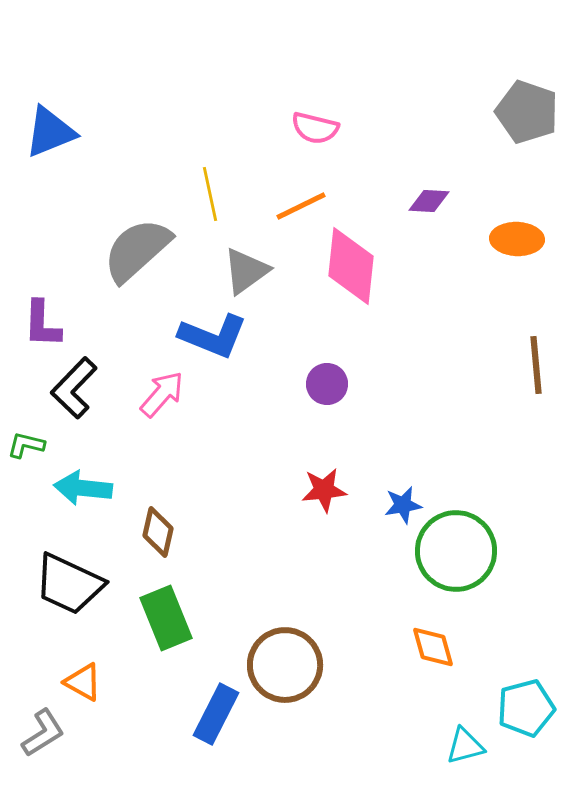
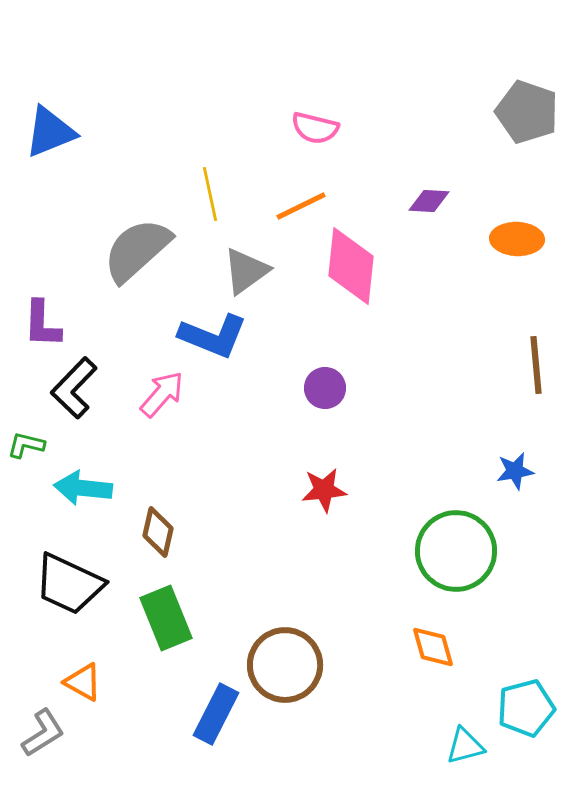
purple circle: moved 2 px left, 4 px down
blue star: moved 112 px right, 34 px up
